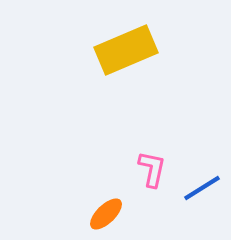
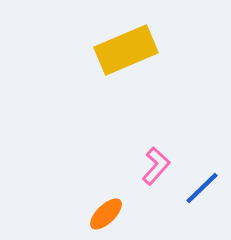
pink L-shape: moved 4 px right, 3 px up; rotated 30 degrees clockwise
blue line: rotated 12 degrees counterclockwise
